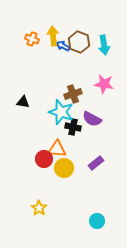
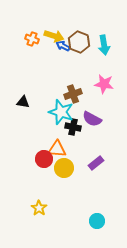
yellow arrow: moved 1 px right; rotated 114 degrees clockwise
